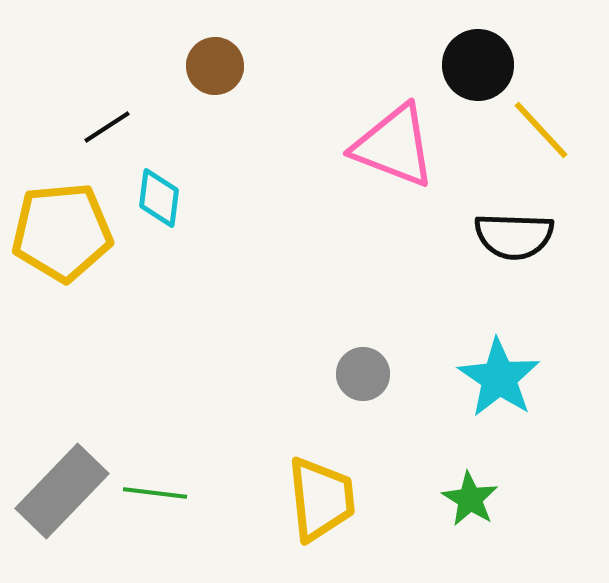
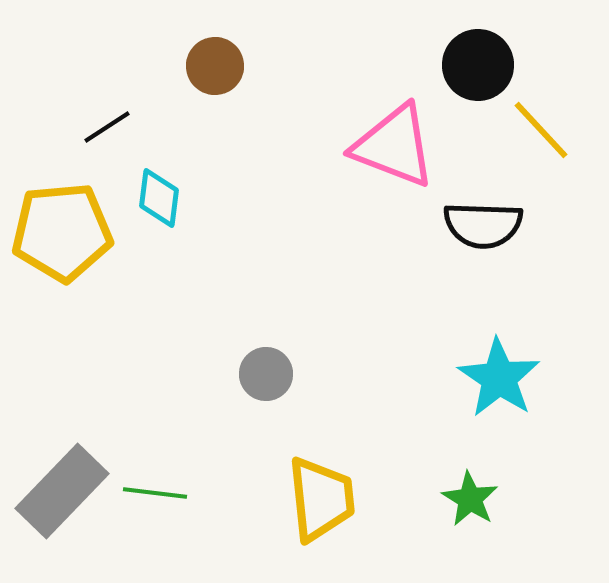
black semicircle: moved 31 px left, 11 px up
gray circle: moved 97 px left
